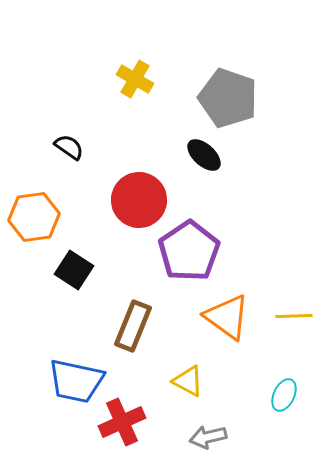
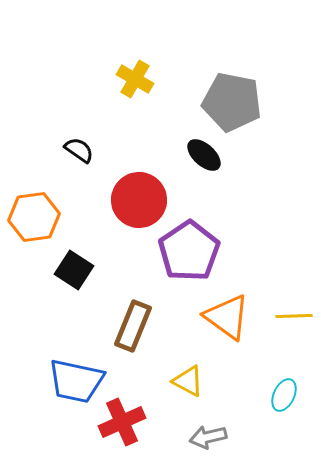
gray pentagon: moved 4 px right, 4 px down; rotated 8 degrees counterclockwise
black semicircle: moved 10 px right, 3 px down
